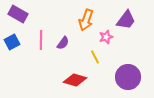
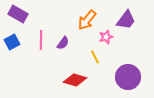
orange arrow: moved 1 px right; rotated 20 degrees clockwise
